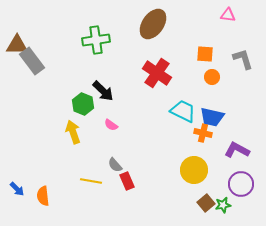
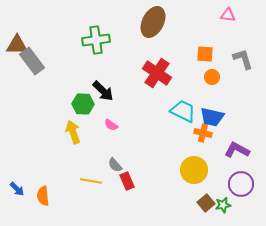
brown ellipse: moved 2 px up; rotated 8 degrees counterclockwise
green hexagon: rotated 20 degrees counterclockwise
